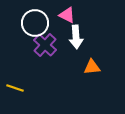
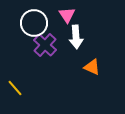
pink triangle: rotated 30 degrees clockwise
white circle: moved 1 px left
orange triangle: rotated 30 degrees clockwise
yellow line: rotated 30 degrees clockwise
